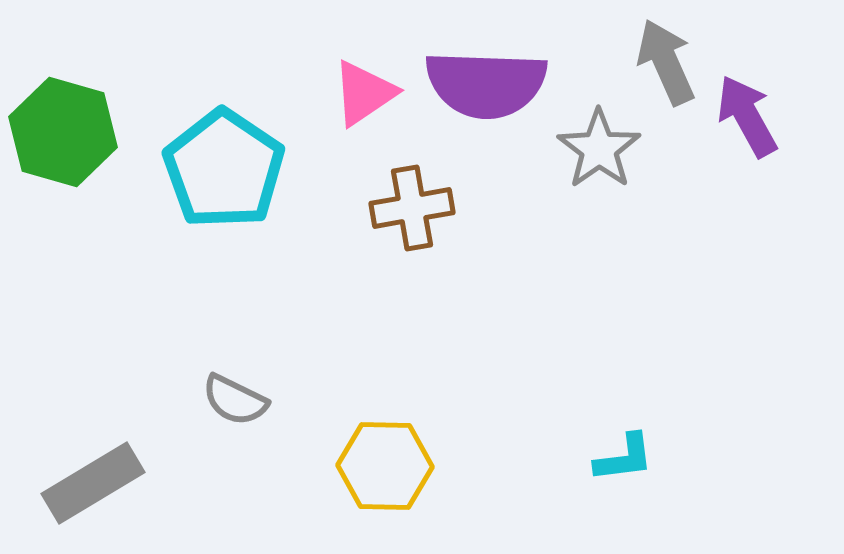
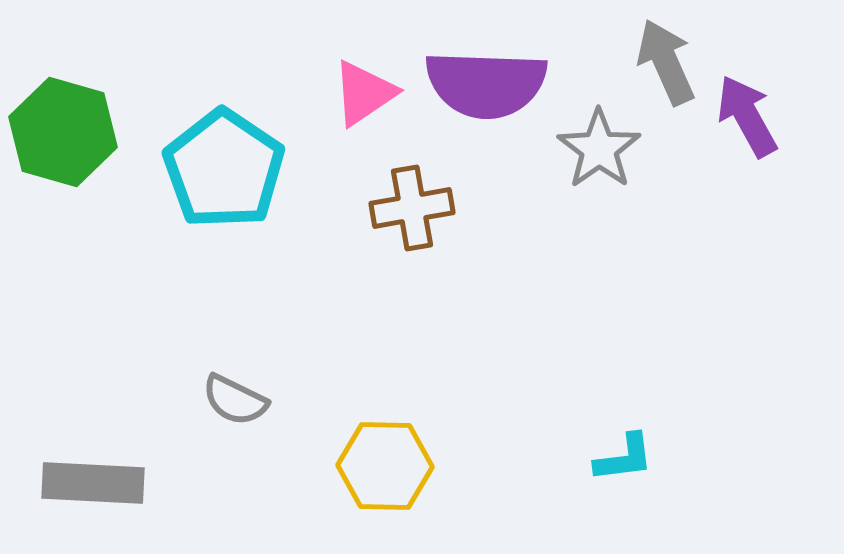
gray rectangle: rotated 34 degrees clockwise
